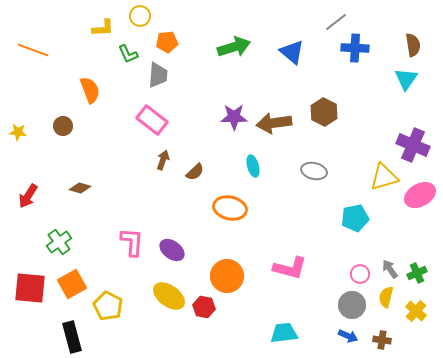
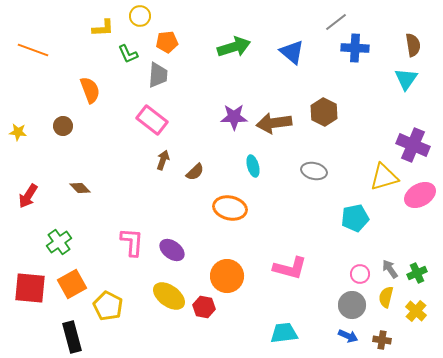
brown diamond at (80, 188): rotated 30 degrees clockwise
